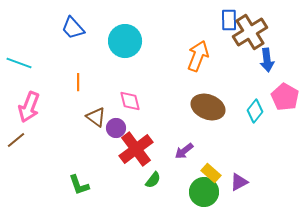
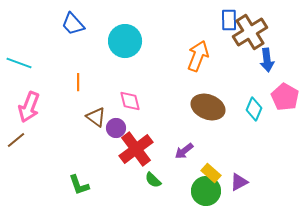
blue trapezoid: moved 4 px up
cyan diamond: moved 1 px left, 2 px up; rotated 15 degrees counterclockwise
green semicircle: rotated 96 degrees clockwise
green circle: moved 2 px right, 1 px up
